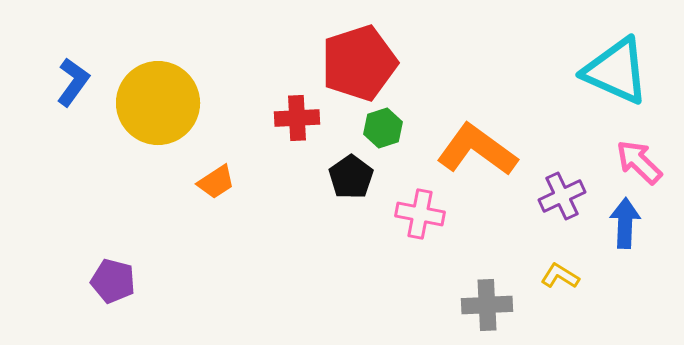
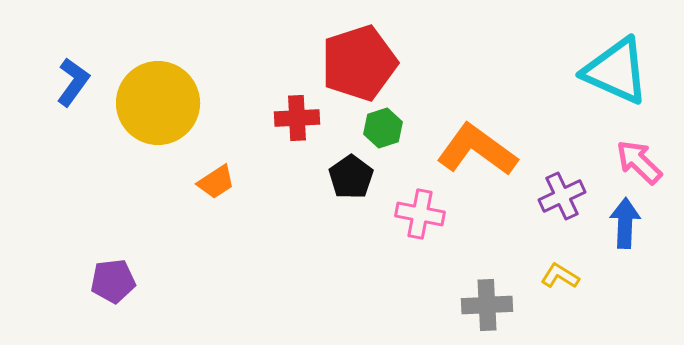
purple pentagon: rotated 21 degrees counterclockwise
